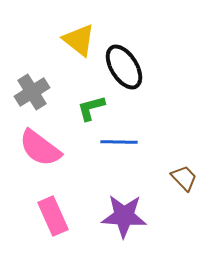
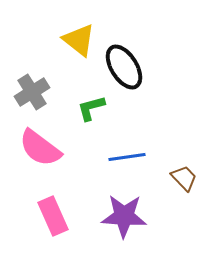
blue line: moved 8 px right, 15 px down; rotated 9 degrees counterclockwise
